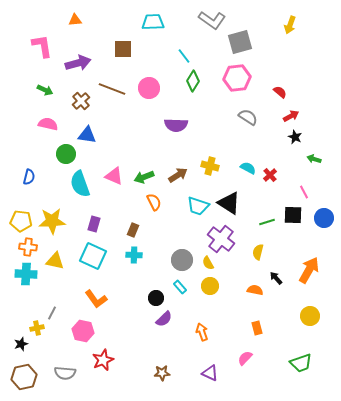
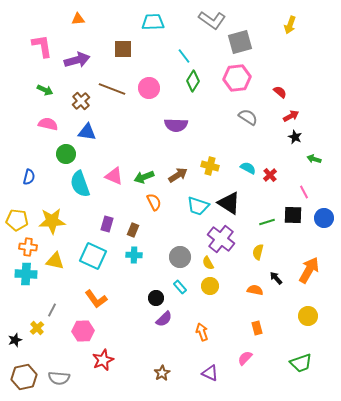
orange triangle at (75, 20): moved 3 px right, 1 px up
purple arrow at (78, 63): moved 1 px left, 3 px up
blue triangle at (87, 135): moved 3 px up
yellow pentagon at (21, 221): moved 4 px left, 1 px up
purple rectangle at (94, 224): moved 13 px right
gray circle at (182, 260): moved 2 px left, 3 px up
gray line at (52, 313): moved 3 px up
yellow circle at (310, 316): moved 2 px left
yellow cross at (37, 328): rotated 32 degrees counterclockwise
pink hexagon at (83, 331): rotated 15 degrees counterclockwise
black star at (21, 344): moved 6 px left, 4 px up
gray semicircle at (65, 373): moved 6 px left, 5 px down
brown star at (162, 373): rotated 28 degrees counterclockwise
